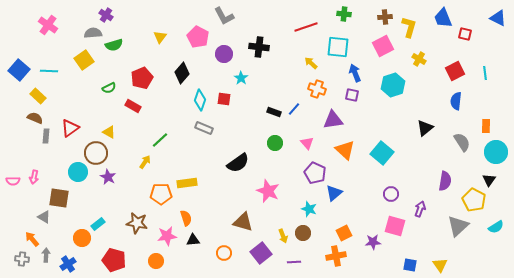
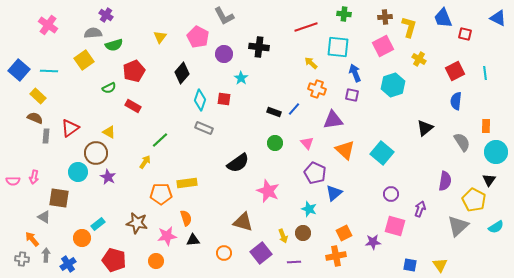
red pentagon at (142, 78): moved 8 px left, 7 px up
